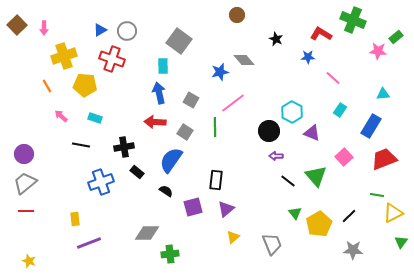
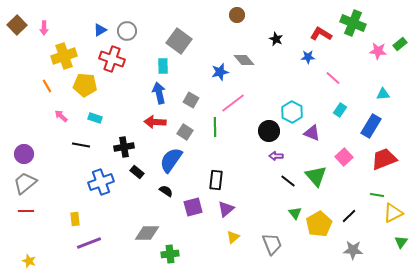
green cross at (353, 20): moved 3 px down
green rectangle at (396, 37): moved 4 px right, 7 px down
